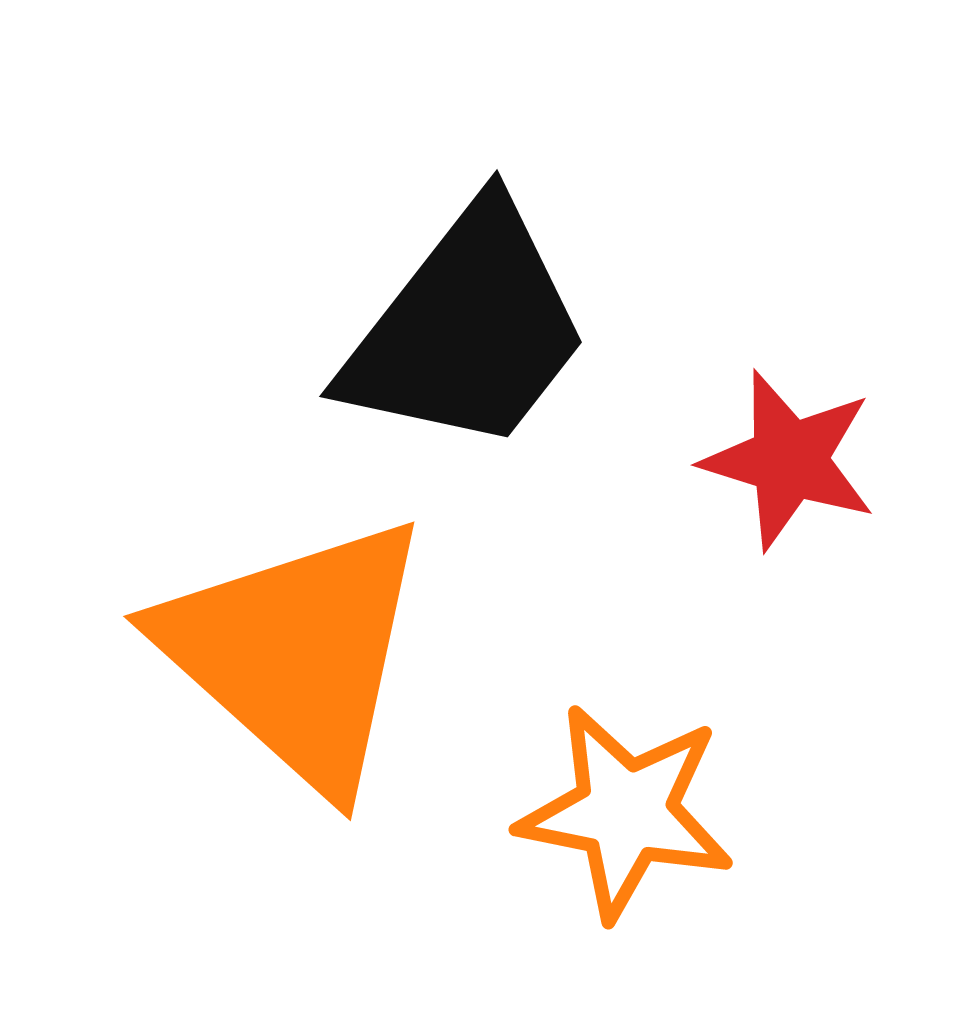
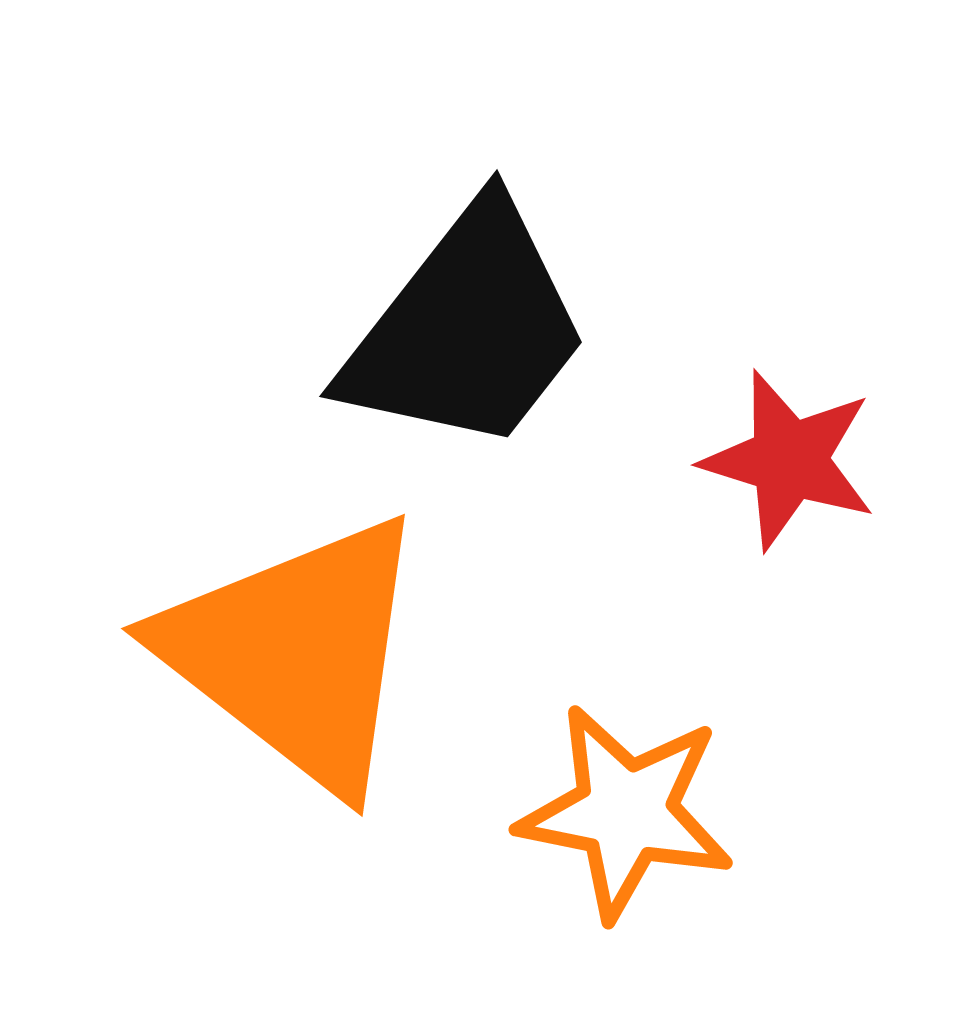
orange triangle: rotated 4 degrees counterclockwise
